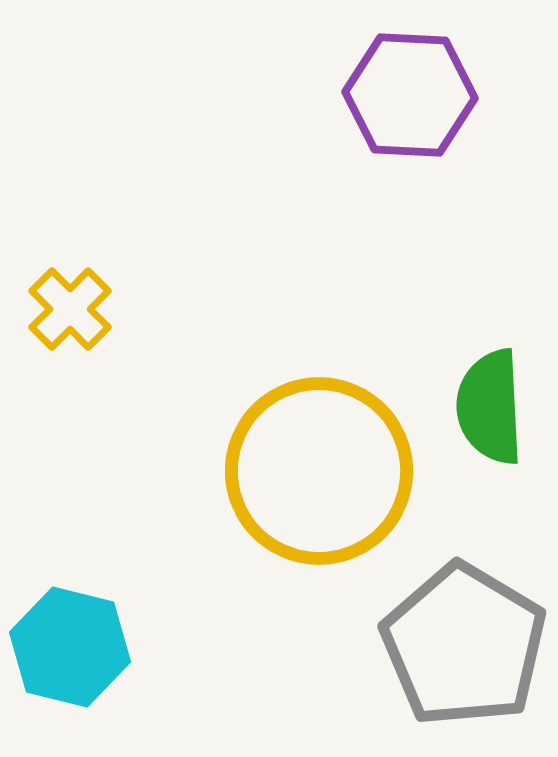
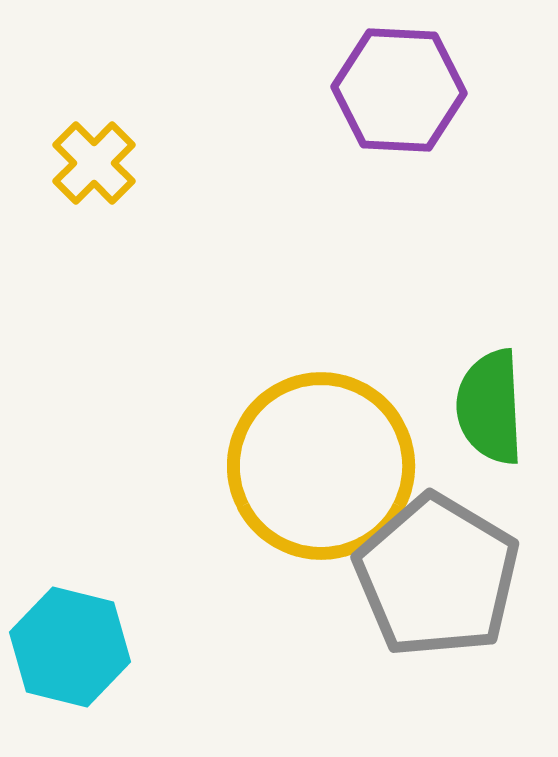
purple hexagon: moved 11 px left, 5 px up
yellow cross: moved 24 px right, 146 px up
yellow circle: moved 2 px right, 5 px up
gray pentagon: moved 27 px left, 69 px up
